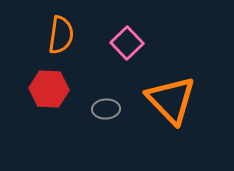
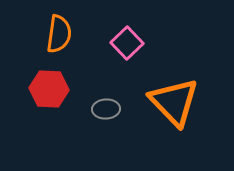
orange semicircle: moved 2 px left, 1 px up
orange triangle: moved 3 px right, 2 px down
